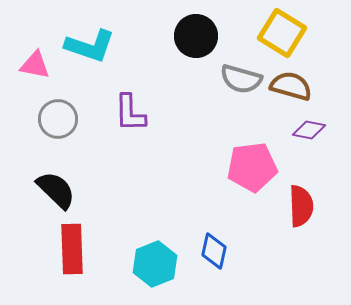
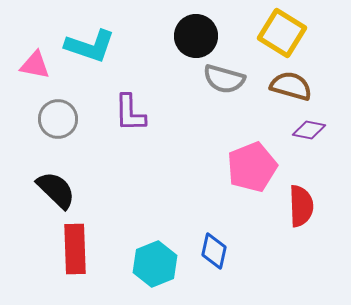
gray semicircle: moved 17 px left
pink pentagon: rotated 15 degrees counterclockwise
red rectangle: moved 3 px right
